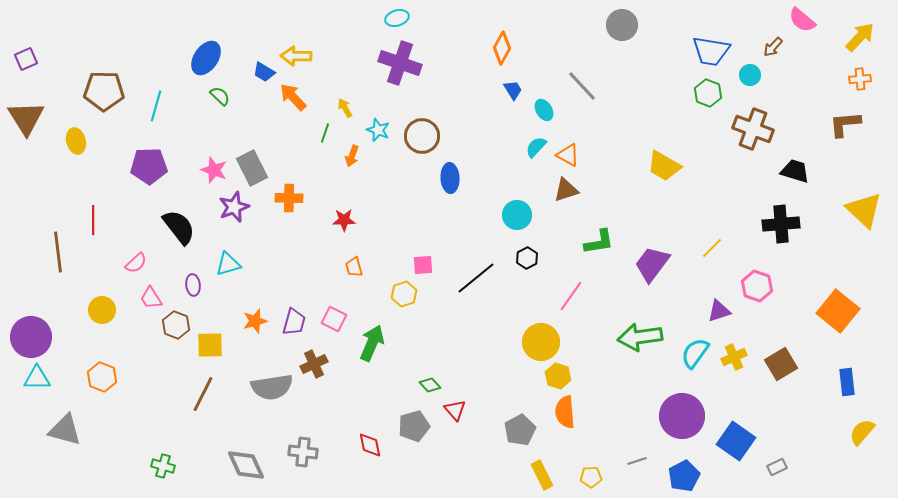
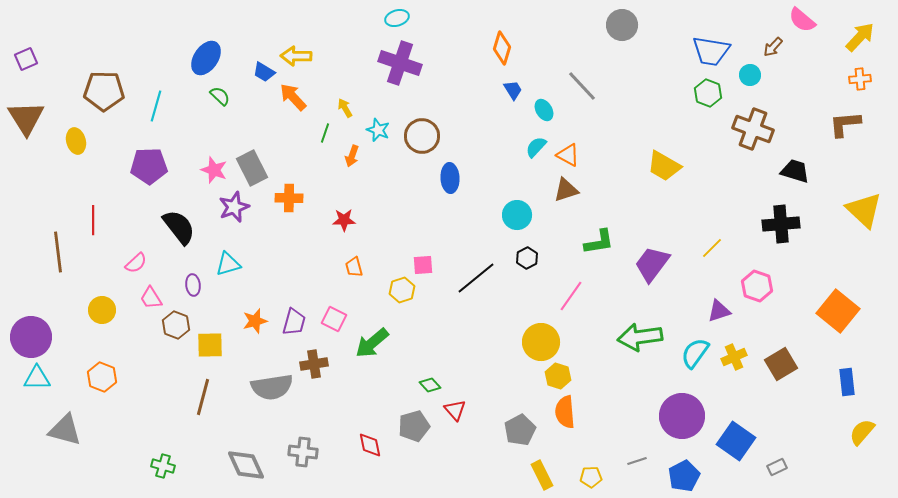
orange diamond at (502, 48): rotated 12 degrees counterclockwise
yellow hexagon at (404, 294): moved 2 px left, 4 px up
green arrow at (372, 343): rotated 153 degrees counterclockwise
brown cross at (314, 364): rotated 16 degrees clockwise
brown line at (203, 394): moved 3 px down; rotated 12 degrees counterclockwise
